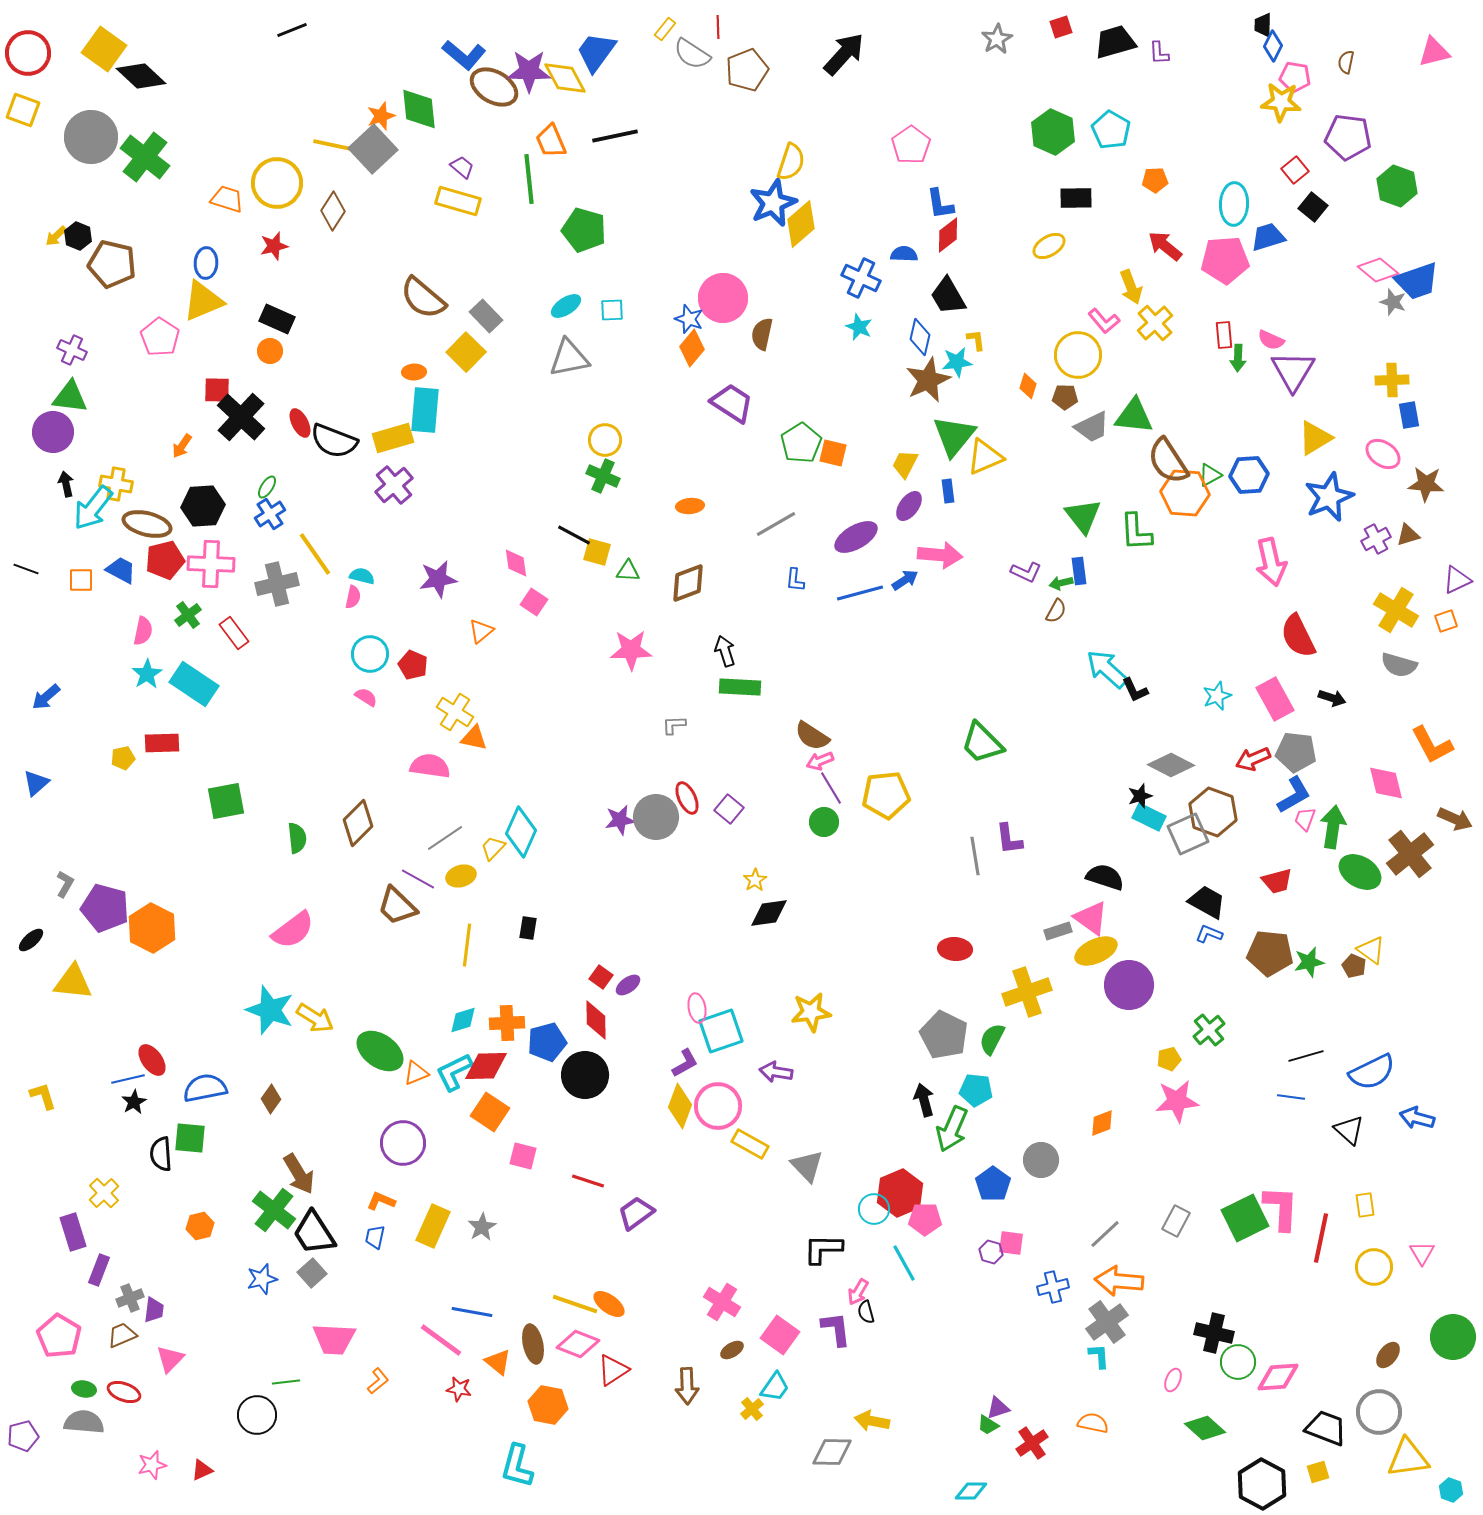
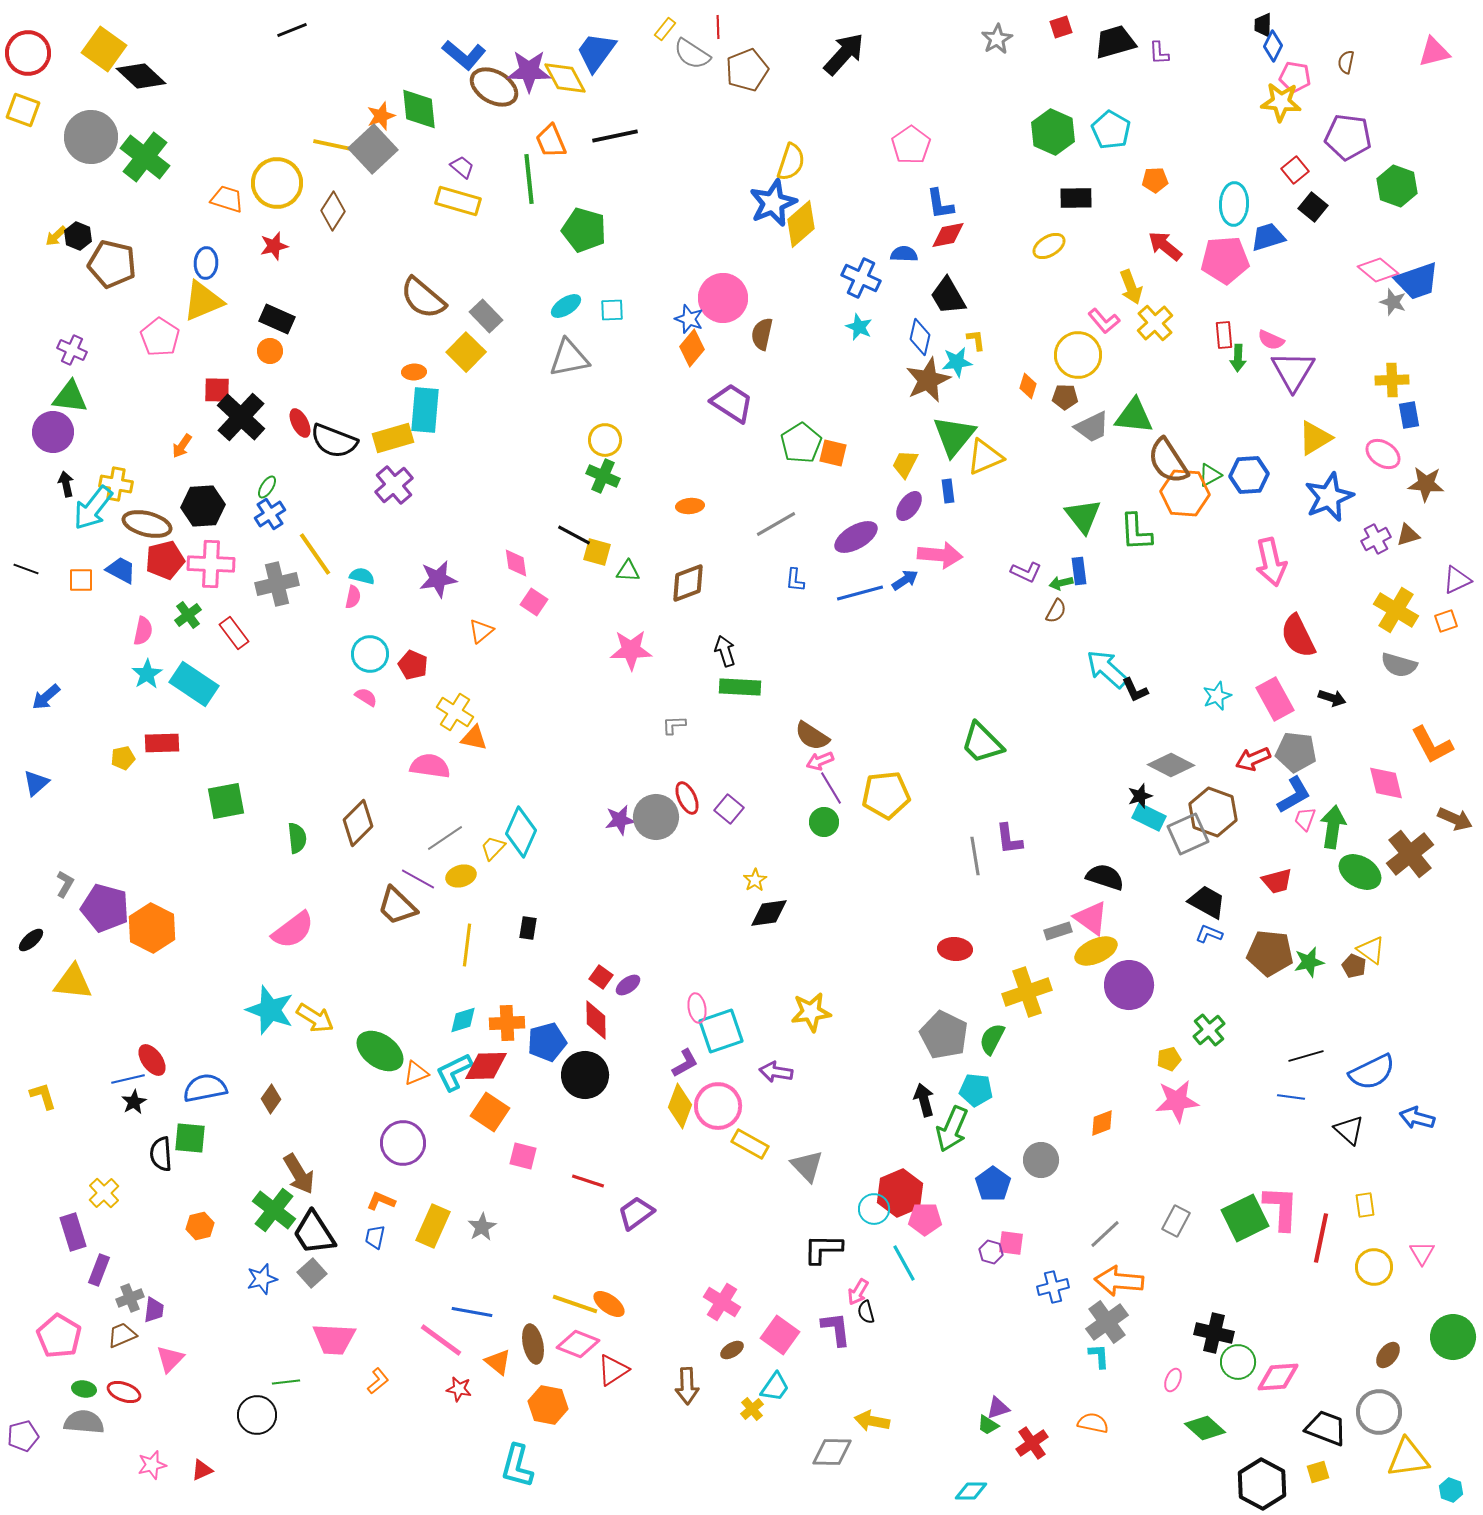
red diamond at (948, 235): rotated 27 degrees clockwise
